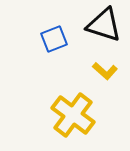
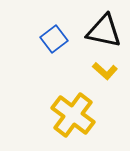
black triangle: moved 6 px down; rotated 6 degrees counterclockwise
blue square: rotated 16 degrees counterclockwise
